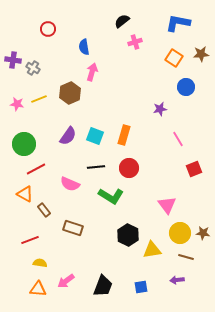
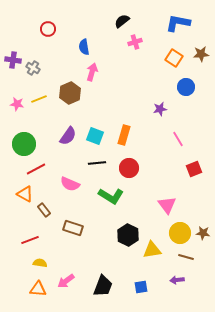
black line at (96, 167): moved 1 px right, 4 px up
